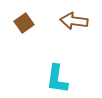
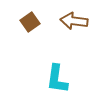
brown square: moved 6 px right, 1 px up
